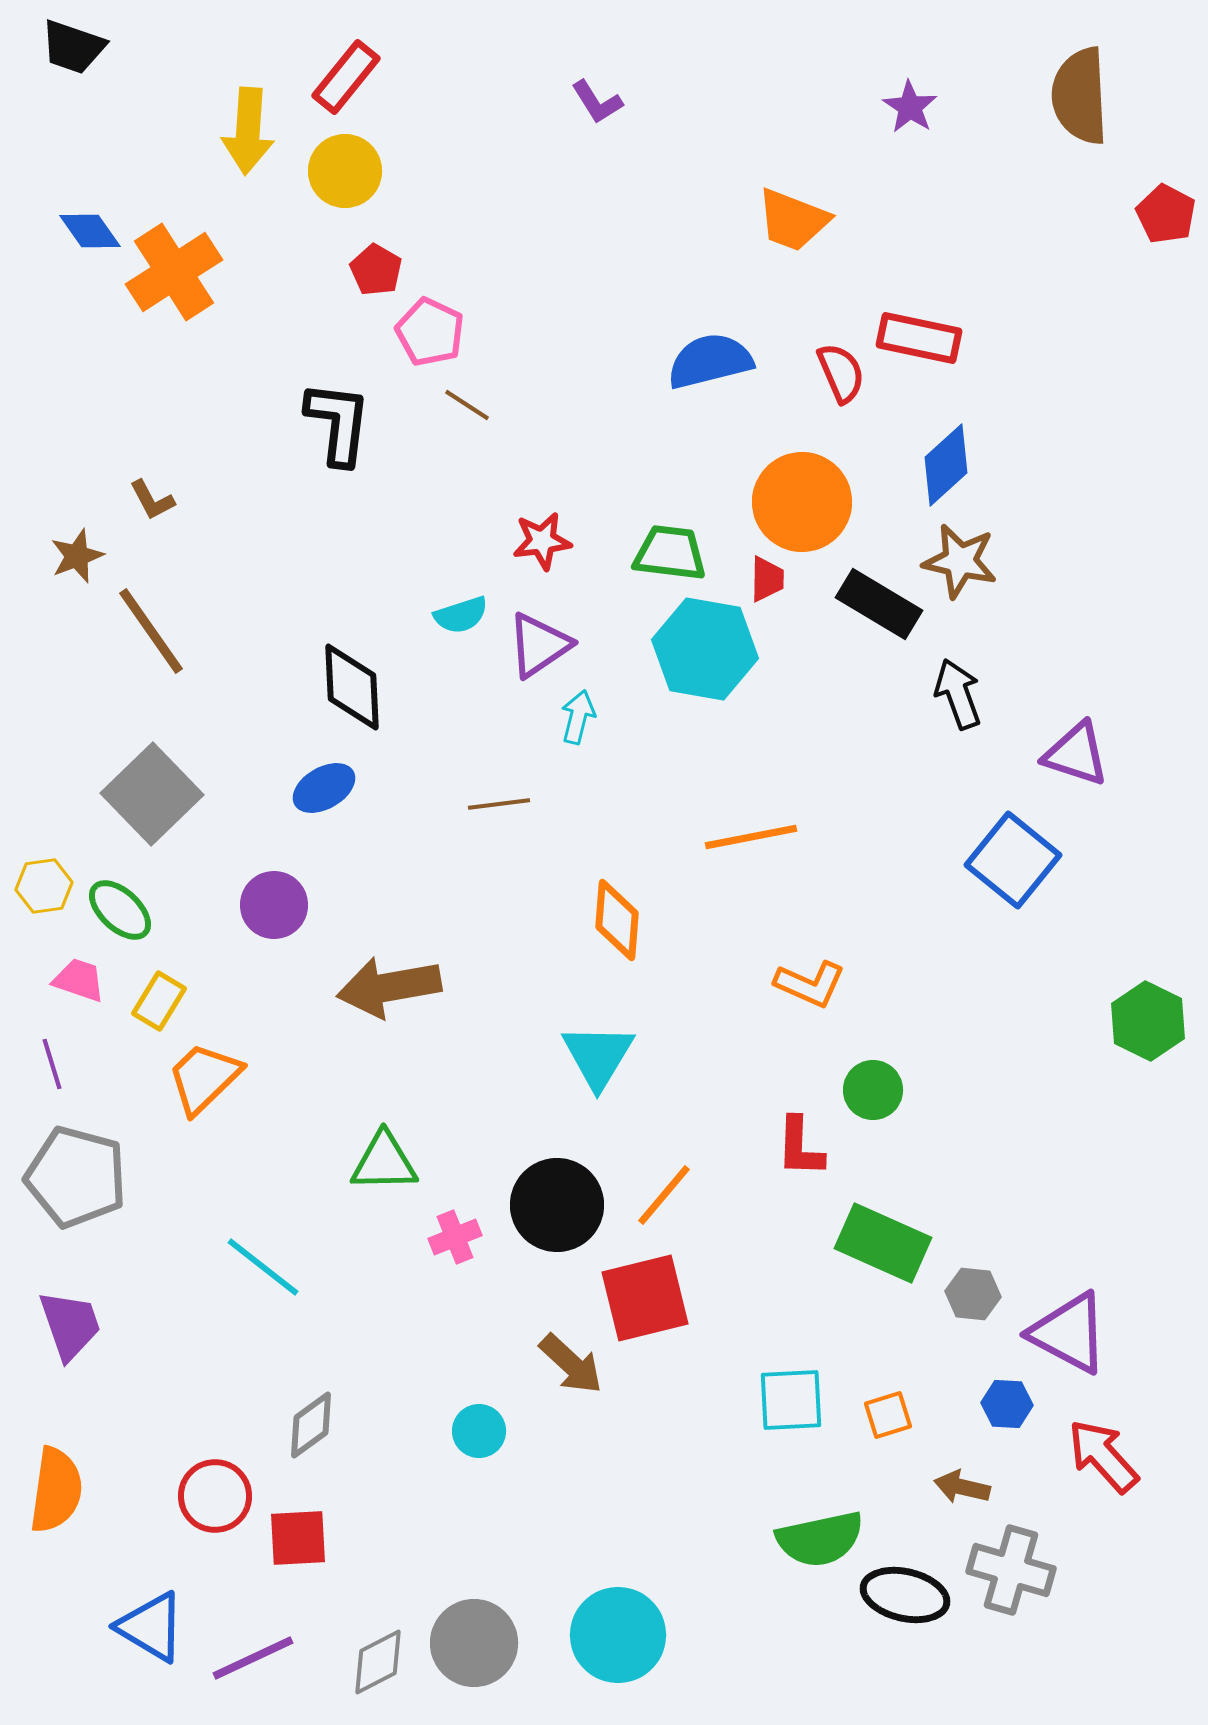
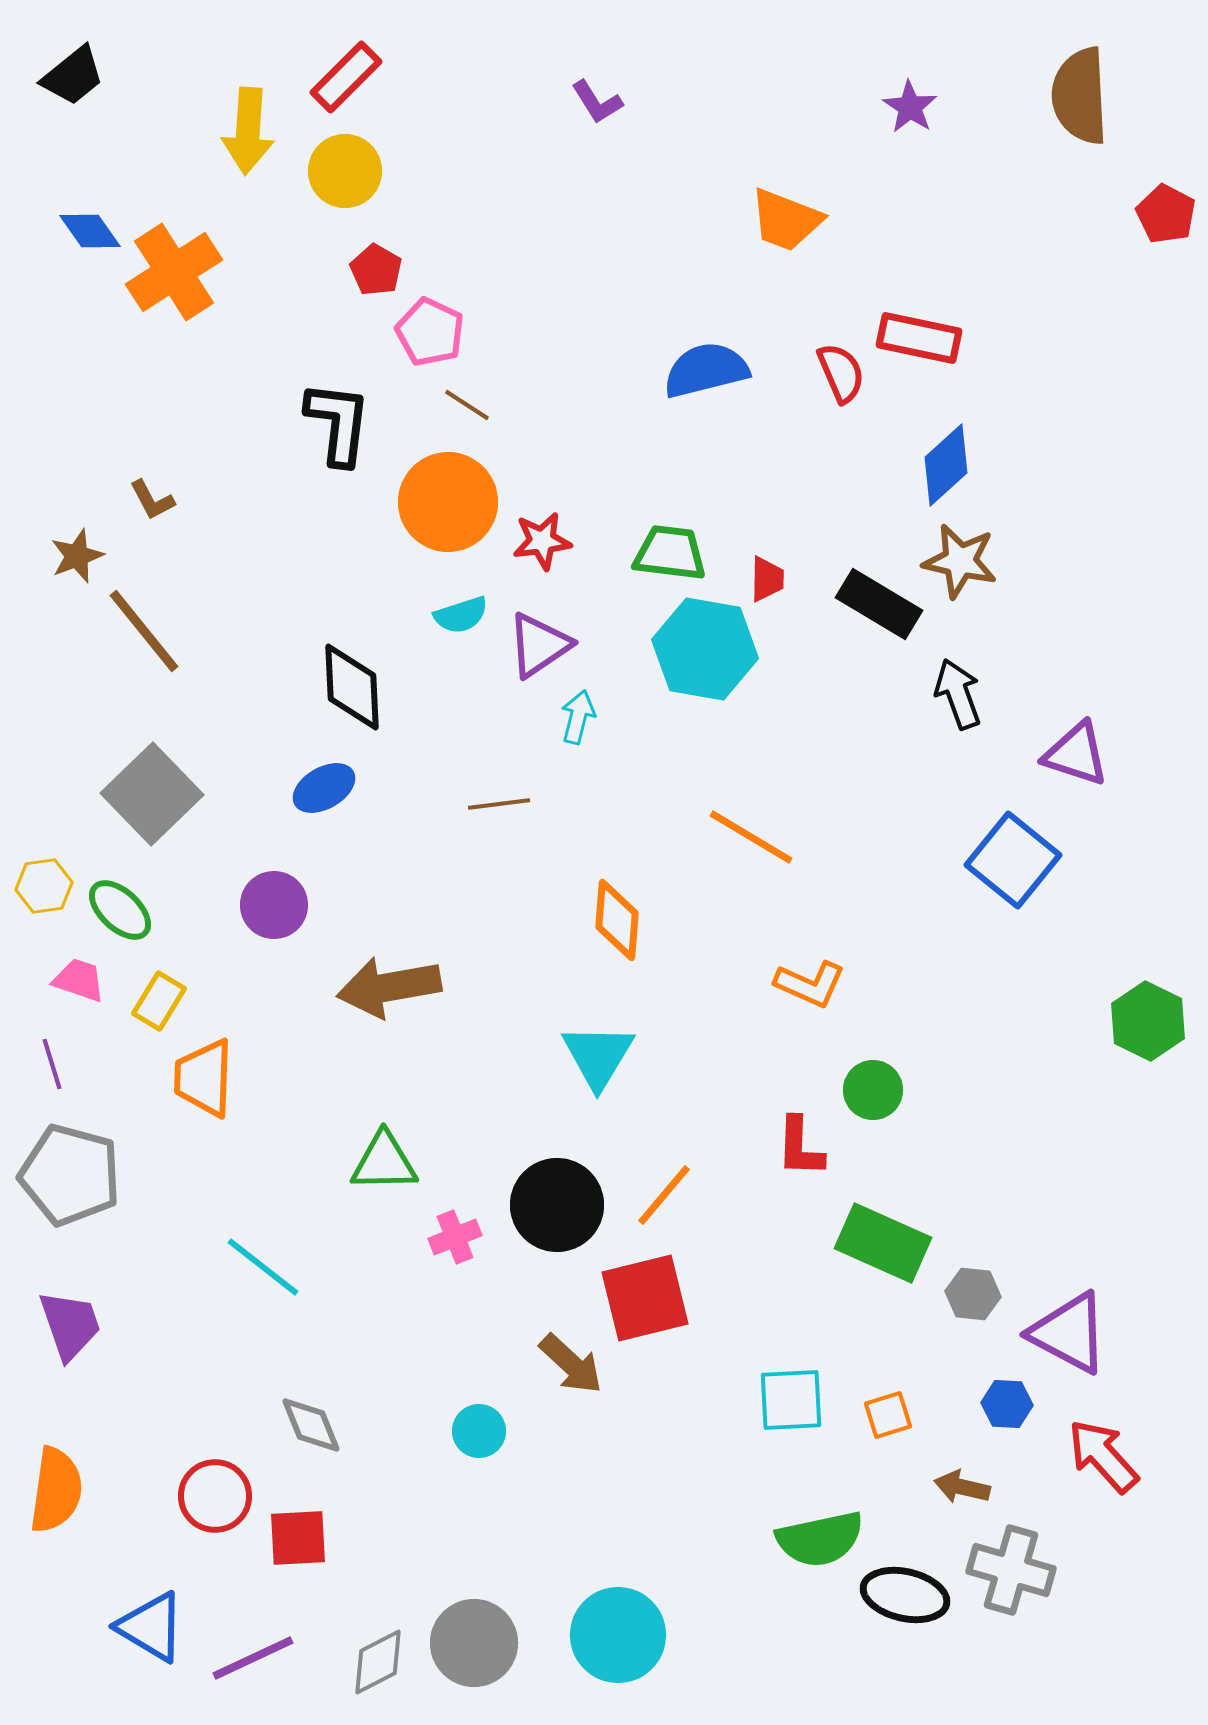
black trapezoid at (73, 47): moved 29 px down; rotated 58 degrees counterclockwise
red rectangle at (346, 77): rotated 6 degrees clockwise
orange trapezoid at (793, 220): moved 7 px left
blue semicircle at (710, 361): moved 4 px left, 9 px down
orange circle at (802, 502): moved 354 px left
brown line at (151, 631): moved 7 px left; rotated 4 degrees counterclockwise
orange line at (751, 837): rotated 42 degrees clockwise
orange trapezoid at (204, 1078): rotated 44 degrees counterclockwise
gray pentagon at (76, 1177): moved 6 px left, 2 px up
gray diamond at (311, 1425): rotated 76 degrees counterclockwise
